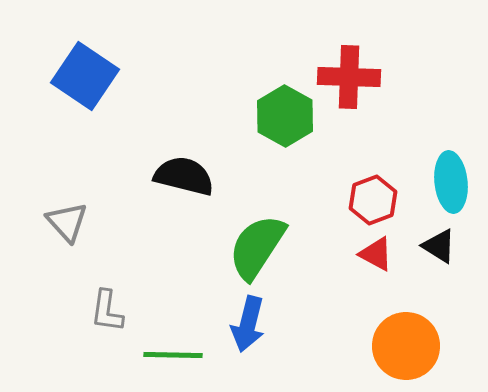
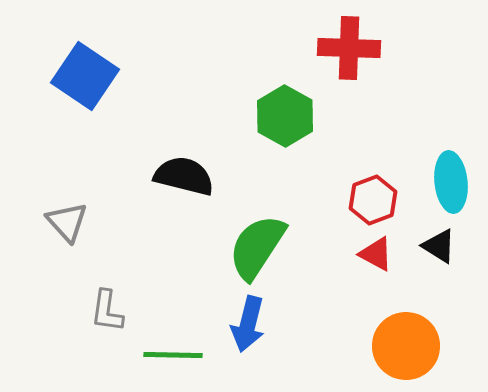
red cross: moved 29 px up
